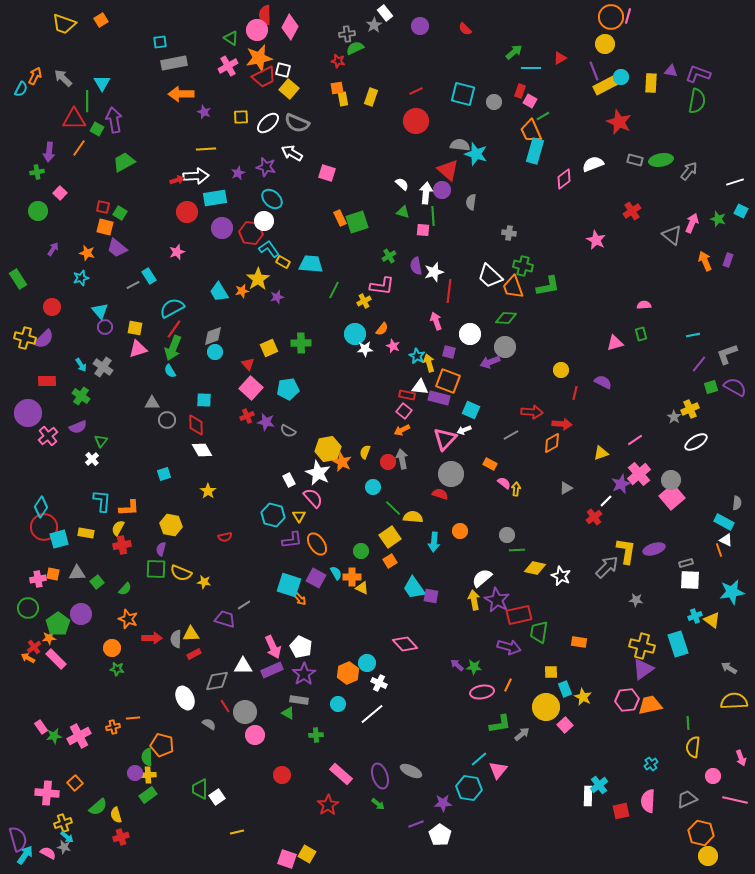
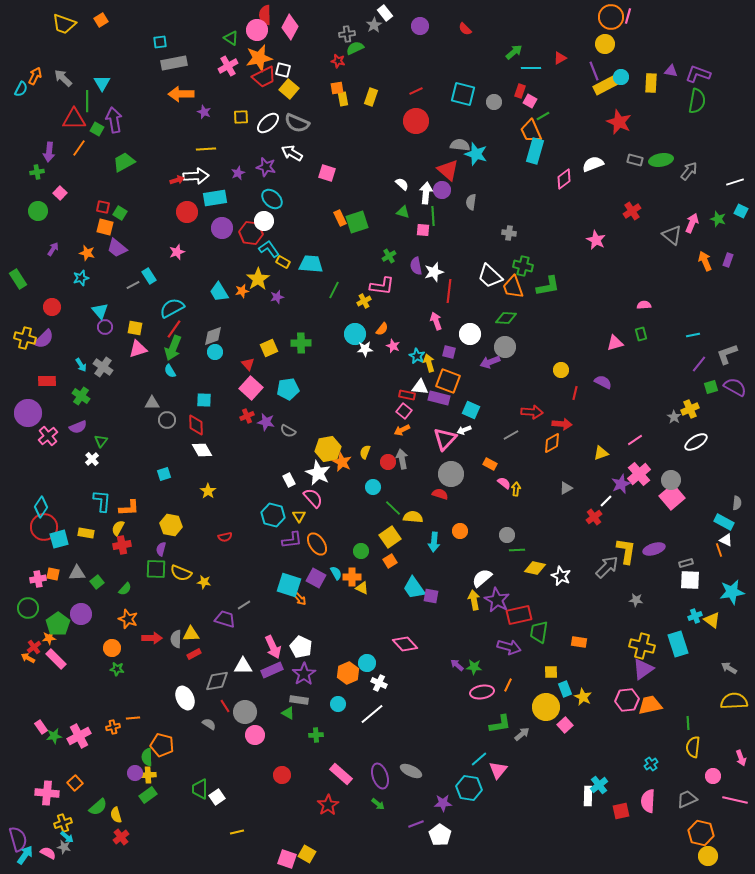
red cross at (121, 837): rotated 21 degrees counterclockwise
